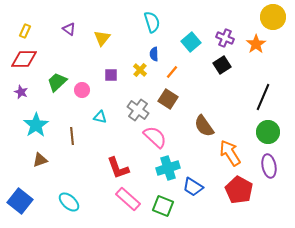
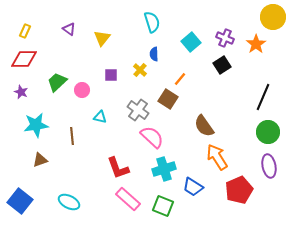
orange line: moved 8 px right, 7 px down
cyan star: rotated 25 degrees clockwise
pink semicircle: moved 3 px left
orange arrow: moved 13 px left, 4 px down
cyan cross: moved 4 px left, 1 px down
red pentagon: rotated 20 degrees clockwise
cyan ellipse: rotated 15 degrees counterclockwise
